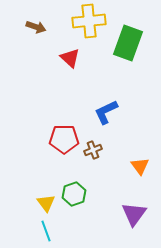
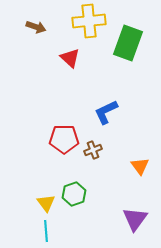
purple triangle: moved 1 px right, 5 px down
cyan line: rotated 15 degrees clockwise
